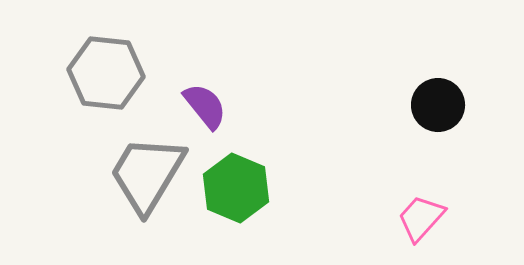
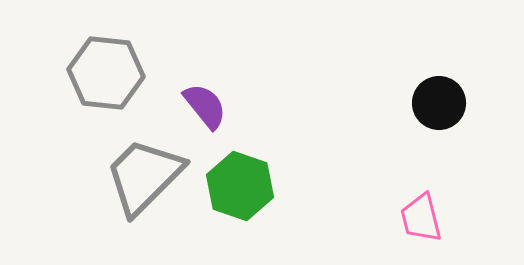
black circle: moved 1 px right, 2 px up
gray trapezoid: moved 3 px left, 2 px down; rotated 14 degrees clockwise
green hexagon: moved 4 px right, 2 px up; rotated 4 degrees counterclockwise
pink trapezoid: rotated 56 degrees counterclockwise
